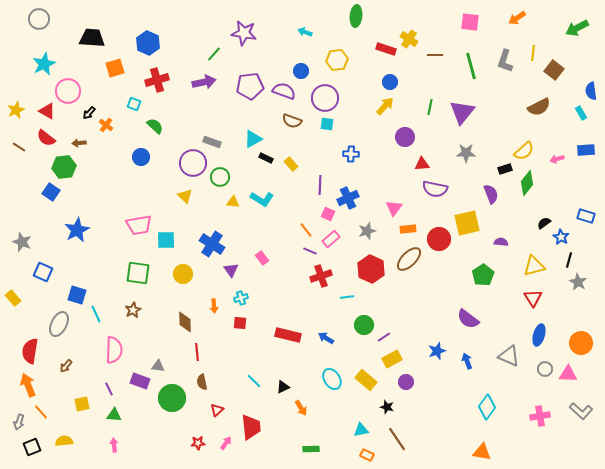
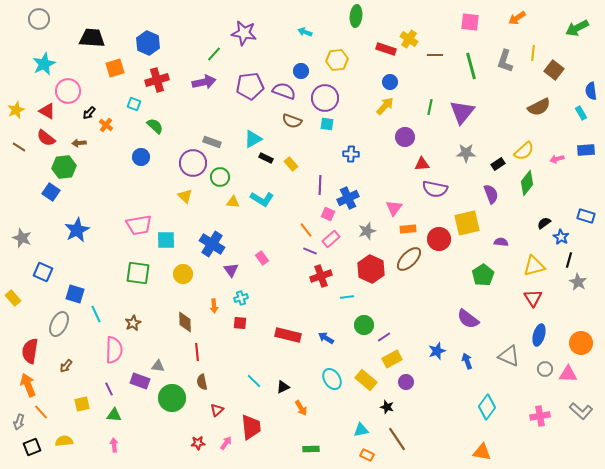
black rectangle at (505, 169): moved 7 px left, 5 px up; rotated 16 degrees counterclockwise
gray star at (22, 242): moved 4 px up
blue square at (77, 295): moved 2 px left, 1 px up
brown star at (133, 310): moved 13 px down
